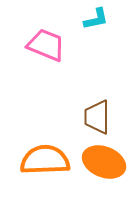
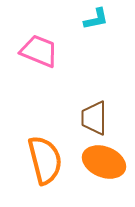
pink trapezoid: moved 7 px left, 6 px down
brown trapezoid: moved 3 px left, 1 px down
orange semicircle: rotated 78 degrees clockwise
